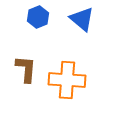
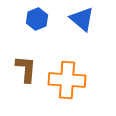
blue hexagon: moved 1 px left, 2 px down
